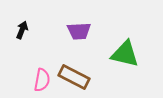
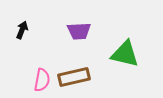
brown rectangle: rotated 40 degrees counterclockwise
